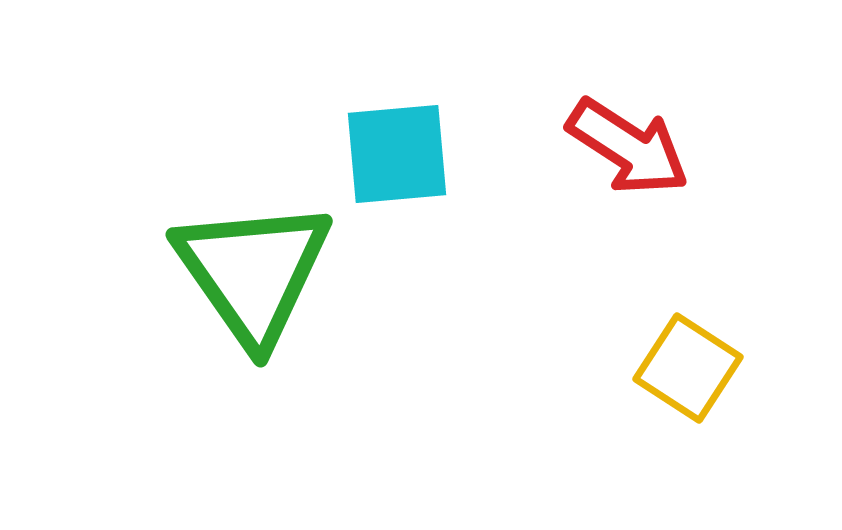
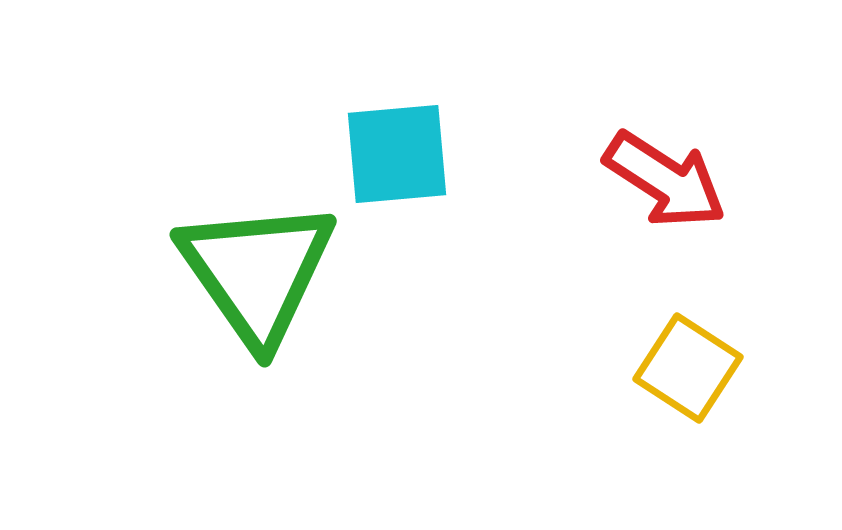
red arrow: moved 37 px right, 33 px down
green triangle: moved 4 px right
